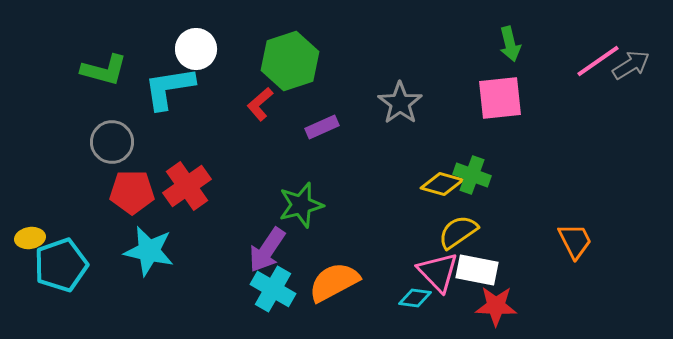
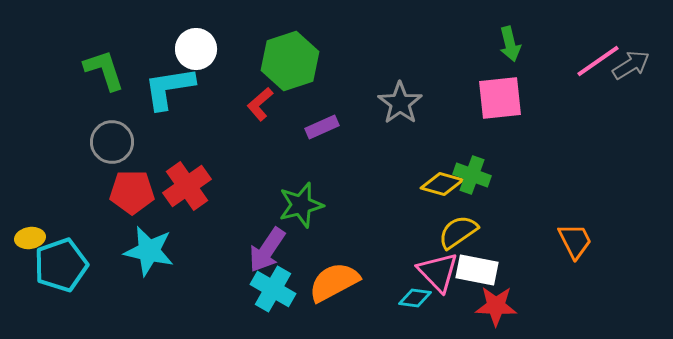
green L-shape: rotated 123 degrees counterclockwise
